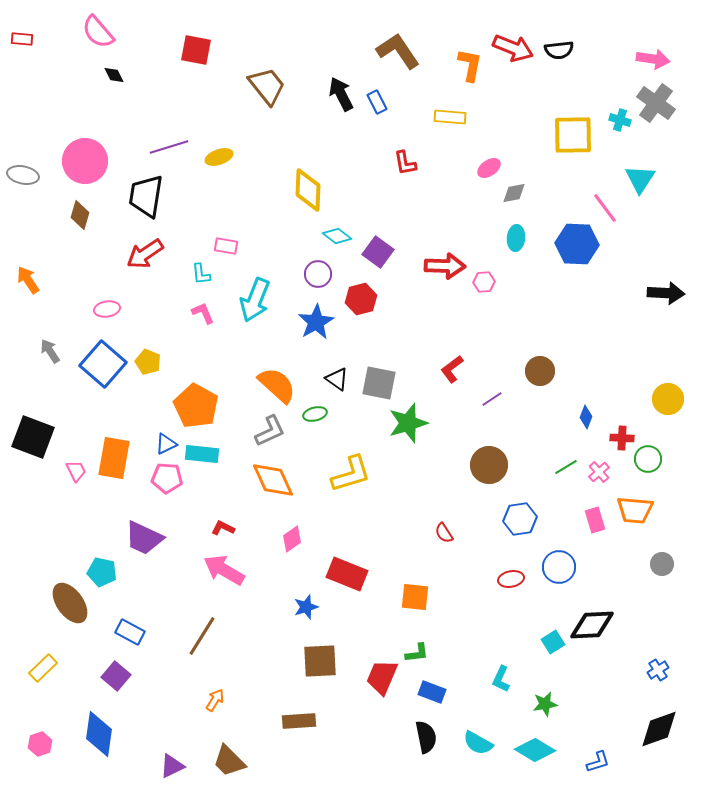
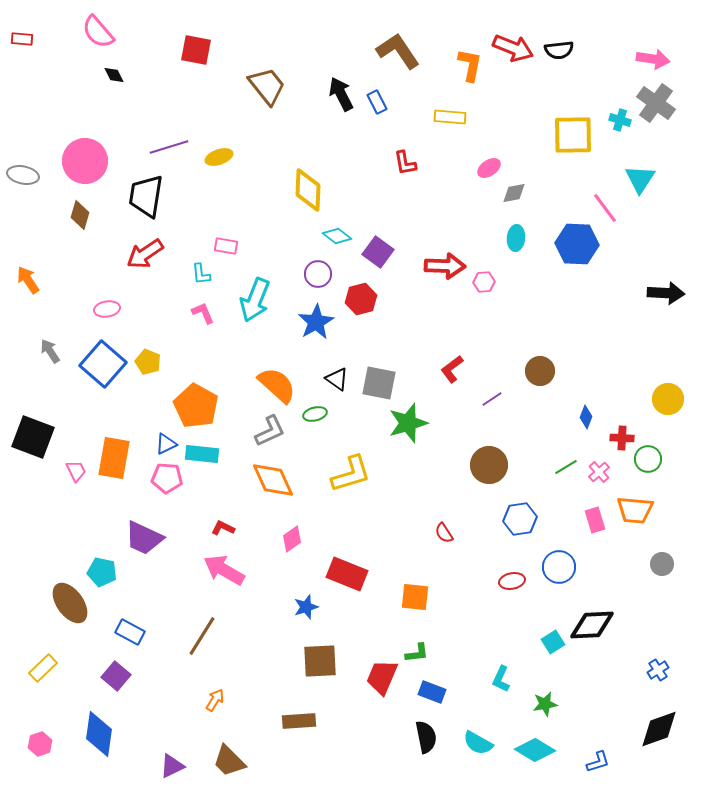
red ellipse at (511, 579): moved 1 px right, 2 px down
